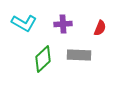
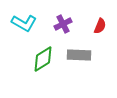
purple cross: rotated 24 degrees counterclockwise
red semicircle: moved 2 px up
green diamond: rotated 12 degrees clockwise
